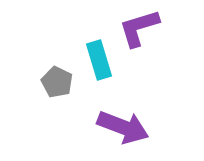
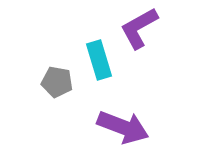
purple L-shape: rotated 12 degrees counterclockwise
gray pentagon: rotated 16 degrees counterclockwise
